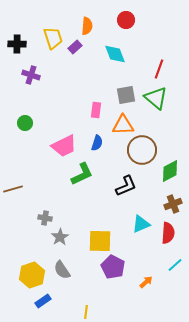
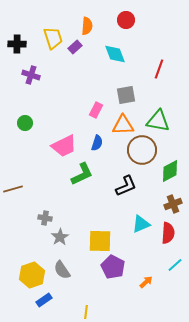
green triangle: moved 2 px right, 23 px down; rotated 30 degrees counterclockwise
pink rectangle: rotated 21 degrees clockwise
blue rectangle: moved 1 px right, 1 px up
